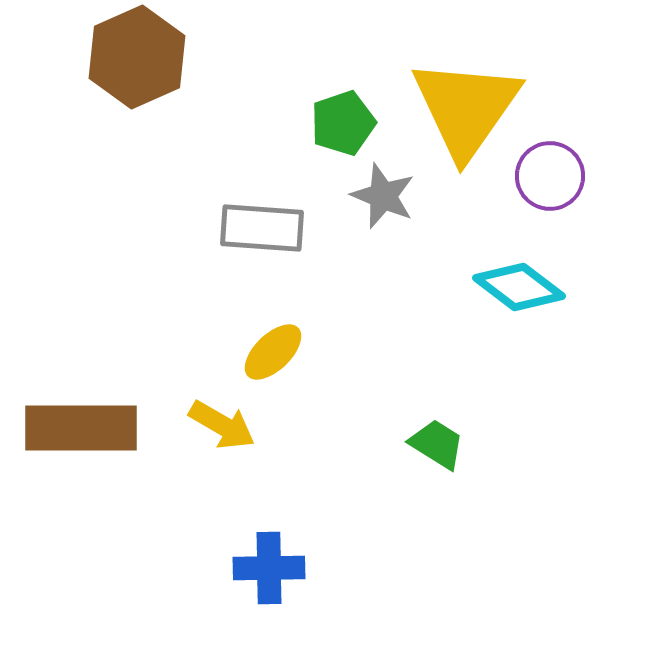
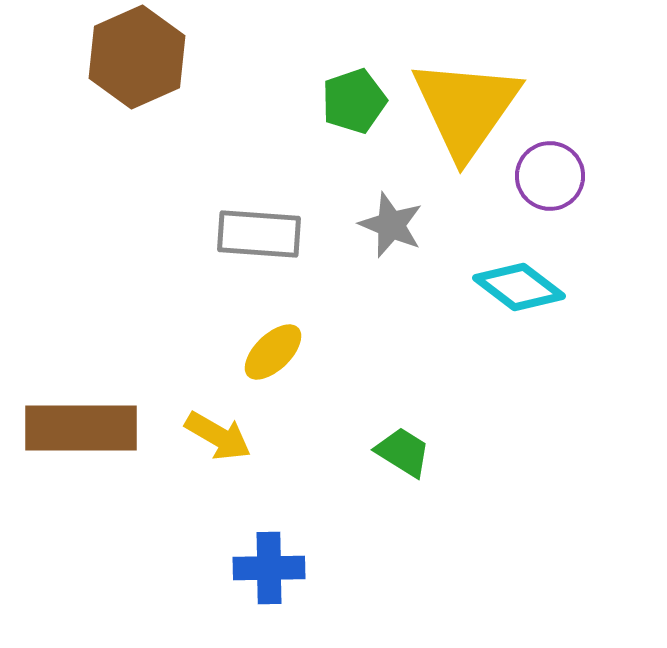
green pentagon: moved 11 px right, 22 px up
gray star: moved 8 px right, 29 px down
gray rectangle: moved 3 px left, 6 px down
yellow arrow: moved 4 px left, 11 px down
green trapezoid: moved 34 px left, 8 px down
